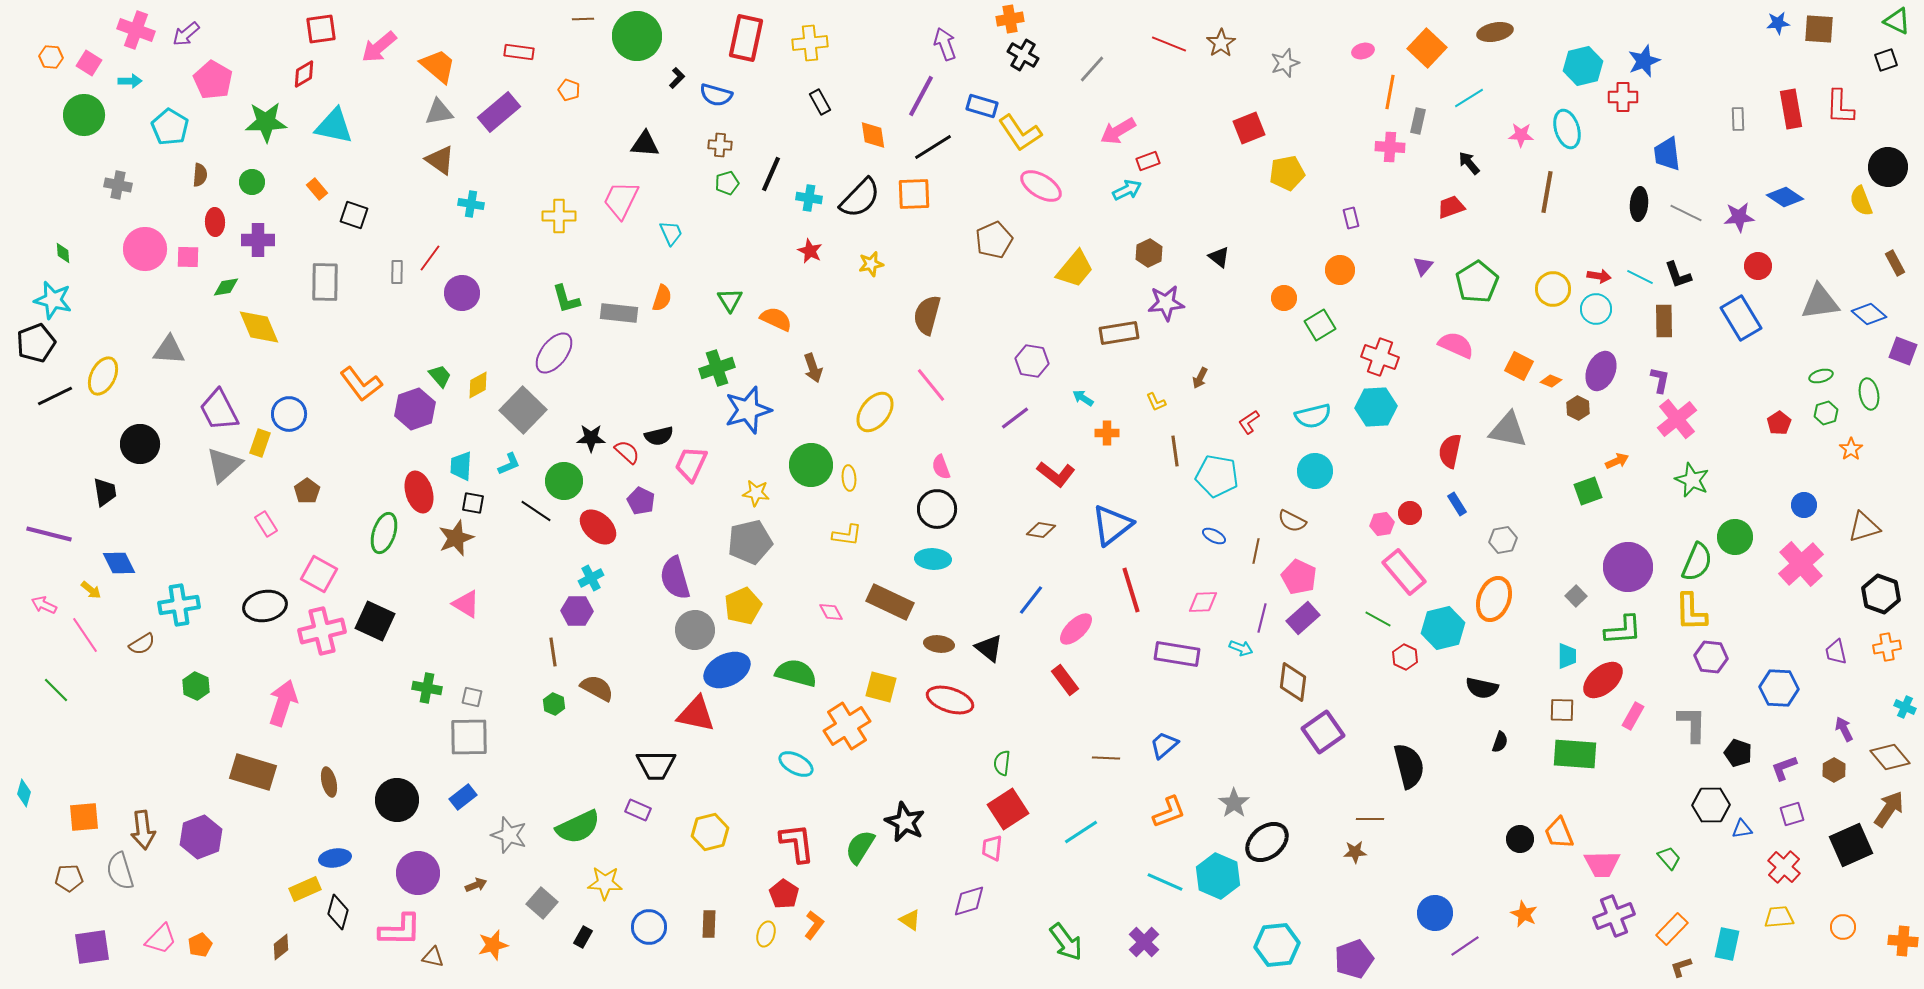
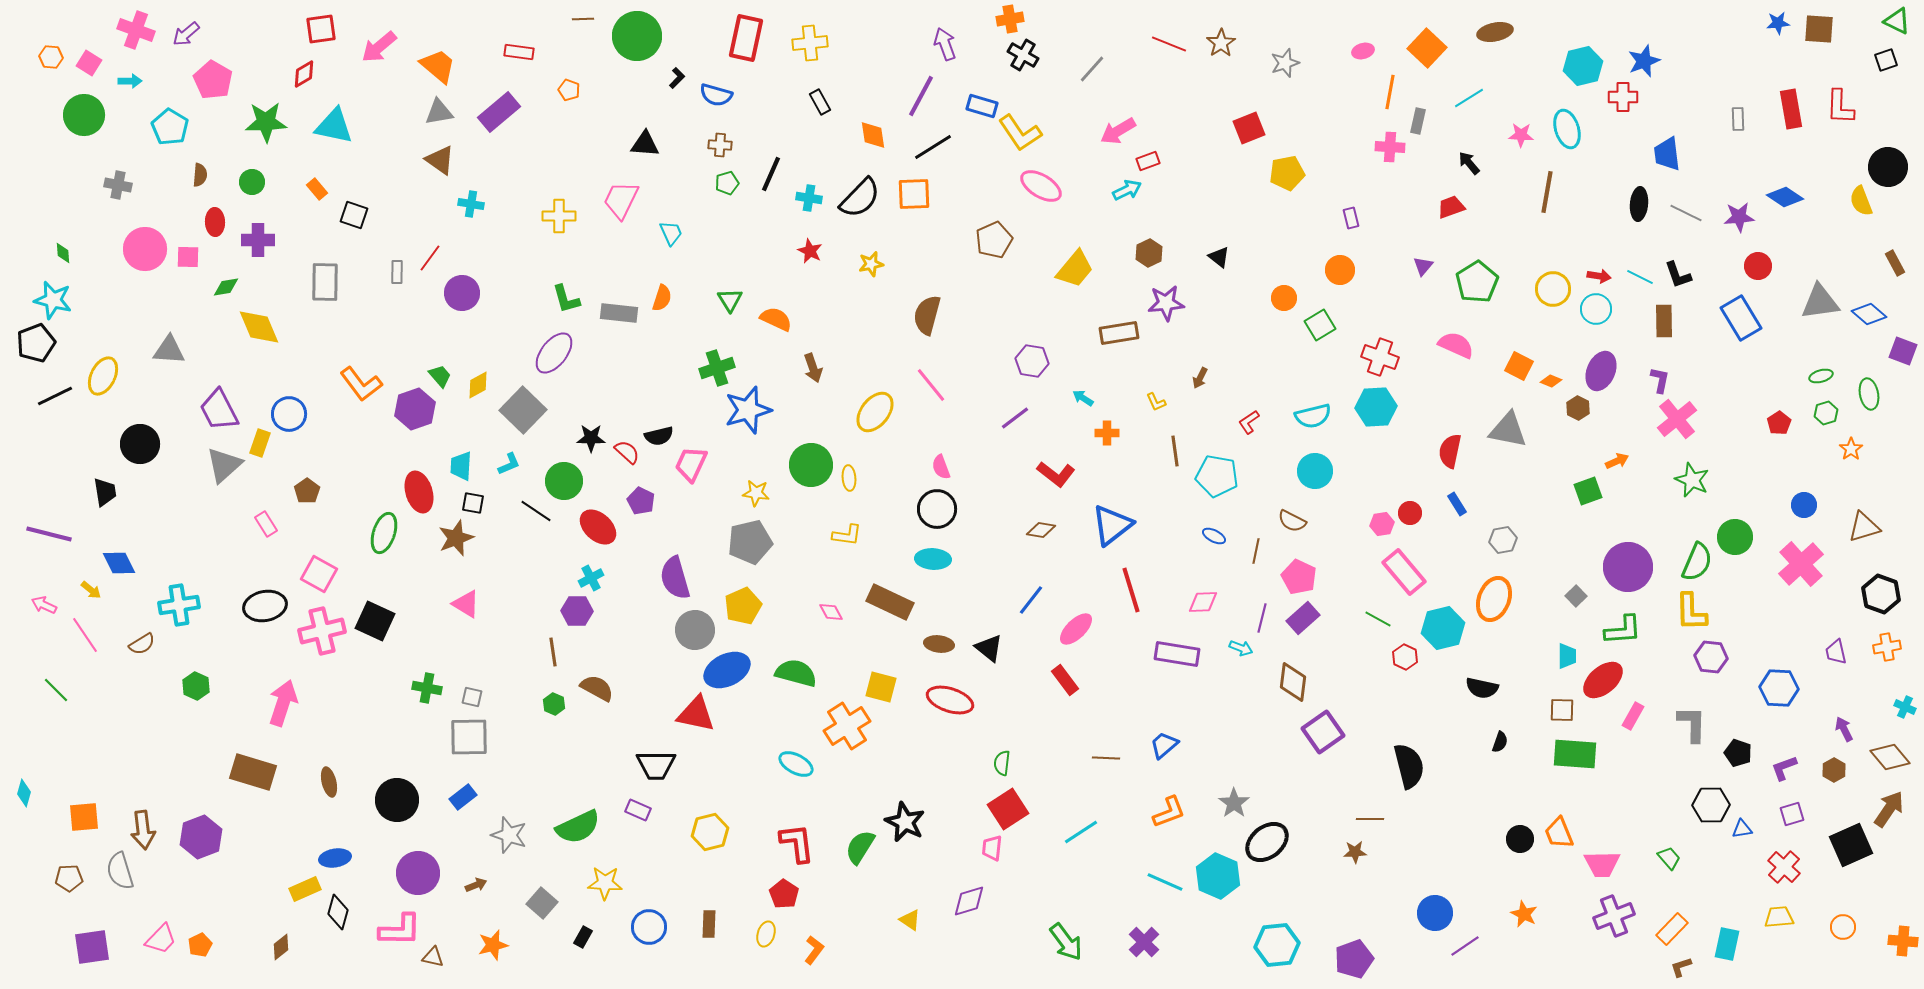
orange L-shape at (814, 925): moved 25 px down
